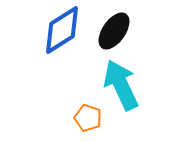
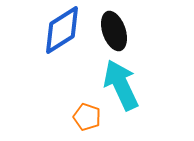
black ellipse: rotated 54 degrees counterclockwise
orange pentagon: moved 1 px left, 1 px up
